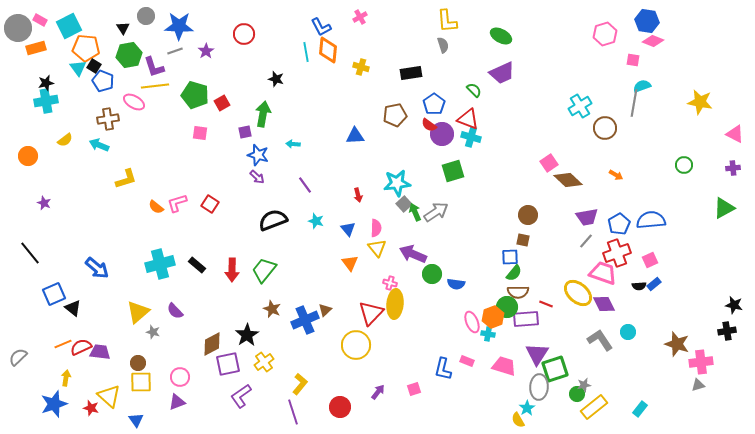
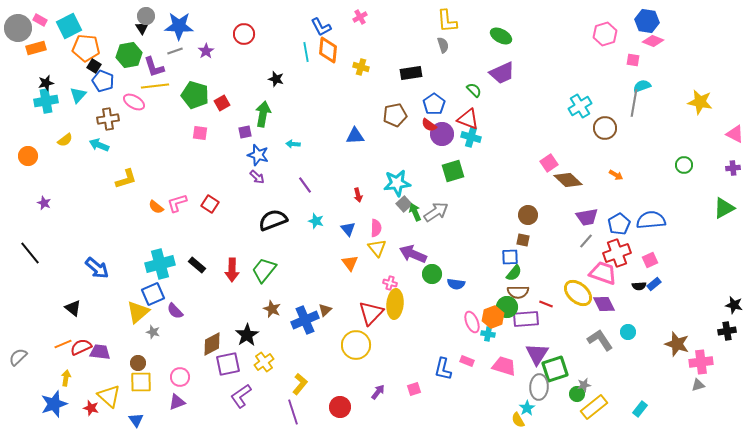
black triangle at (123, 28): moved 19 px right
cyan triangle at (78, 68): moved 27 px down; rotated 18 degrees clockwise
blue square at (54, 294): moved 99 px right
